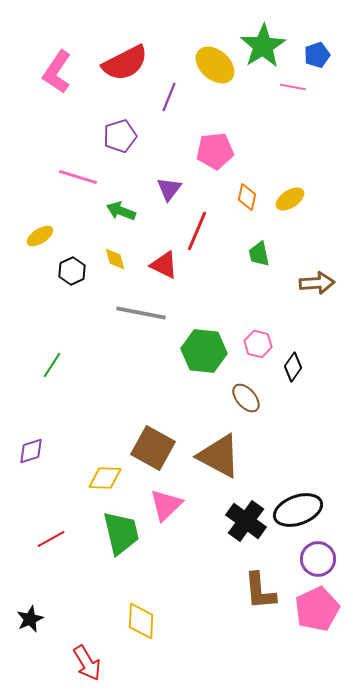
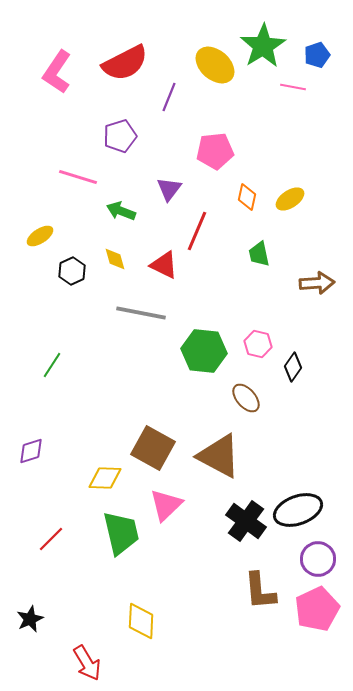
red line at (51, 539): rotated 16 degrees counterclockwise
